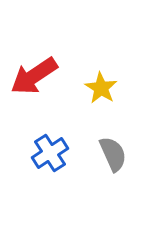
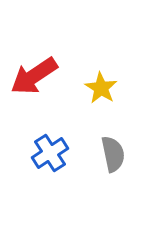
gray semicircle: rotated 12 degrees clockwise
